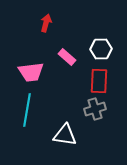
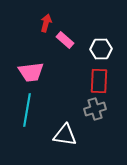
pink rectangle: moved 2 px left, 17 px up
